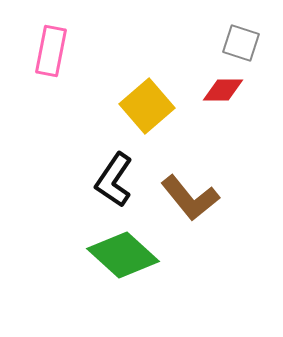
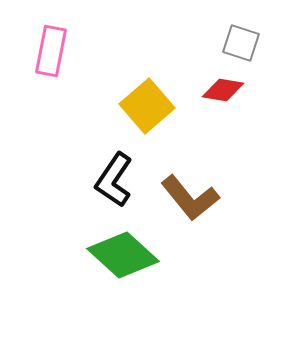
red diamond: rotated 9 degrees clockwise
